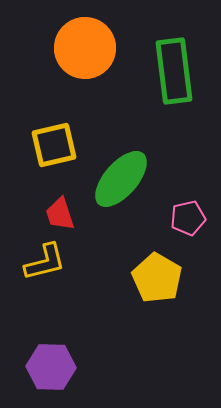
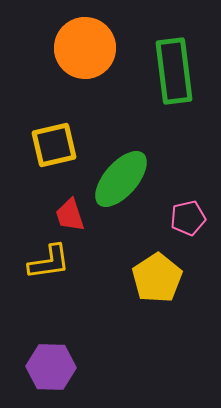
red trapezoid: moved 10 px right, 1 px down
yellow L-shape: moved 4 px right; rotated 6 degrees clockwise
yellow pentagon: rotated 9 degrees clockwise
